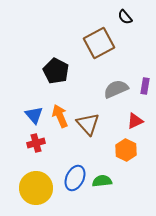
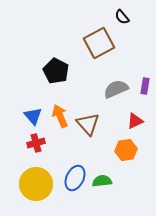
black semicircle: moved 3 px left
blue triangle: moved 1 px left, 1 px down
orange hexagon: rotated 25 degrees clockwise
yellow circle: moved 4 px up
